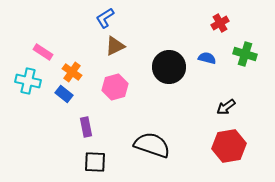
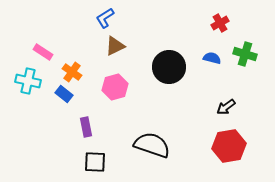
blue semicircle: moved 5 px right
